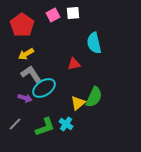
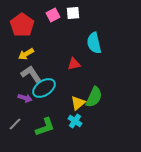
cyan cross: moved 9 px right, 3 px up
